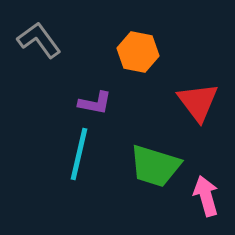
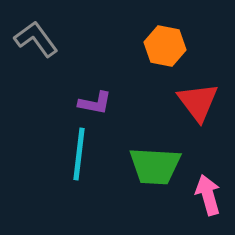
gray L-shape: moved 3 px left, 1 px up
orange hexagon: moved 27 px right, 6 px up
cyan line: rotated 6 degrees counterclockwise
green trapezoid: rotated 14 degrees counterclockwise
pink arrow: moved 2 px right, 1 px up
